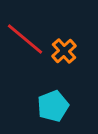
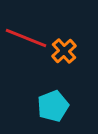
red line: moved 1 px right, 1 px up; rotated 18 degrees counterclockwise
